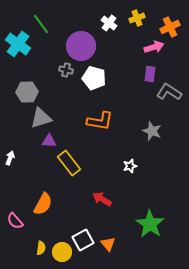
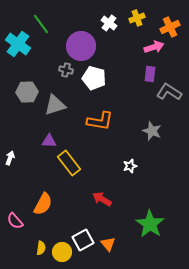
gray triangle: moved 14 px right, 13 px up
